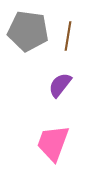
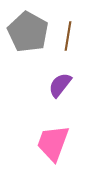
gray pentagon: moved 1 px down; rotated 21 degrees clockwise
